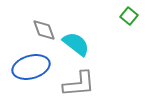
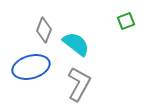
green square: moved 3 px left, 5 px down; rotated 30 degrees clockwise
gray diamond: rotated 40 degrees clockwise
gray L-shape: rotated 56 degrees counterclockwise
